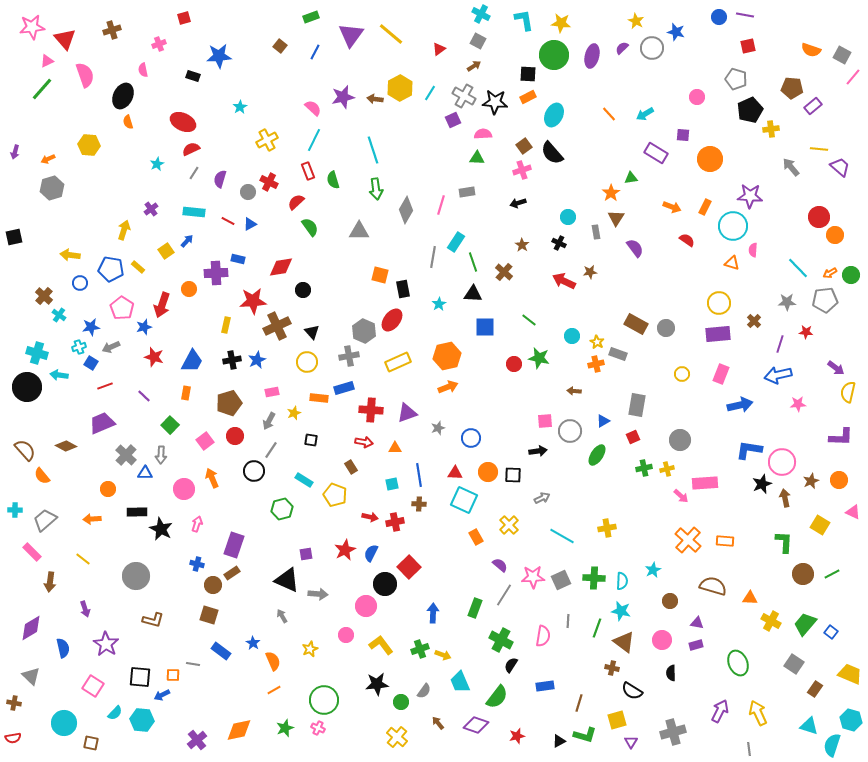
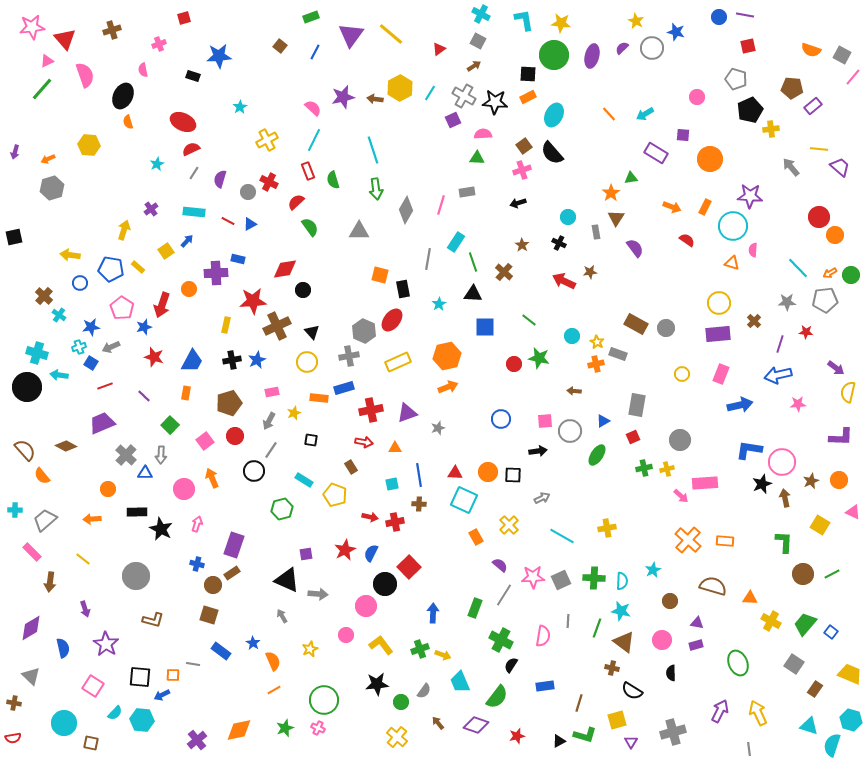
gray line at (433, 257): moved 5 px left, 2 px down
red diamond at (281, 267): moved 4 px right, 2 px down
red cross at (371, 410): rotated 15 degrees counterclockwise
blue circle at (471, 438): moved 30 px right, 19 px up
